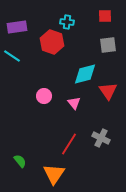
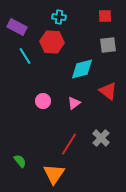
cyan cross: moved 8 px left, 5 px up
purple rectangle: rotated 36 degrees clockwise
red hexagon: rotated 15 degrees counterclockwise
cyan line: moved 13 px right; rotated 24 degrees clockwise
cyan diamond: moved 3 px left, 5 px up
red triangle: rotated 18 degrees counterclockwise
pink circle: moved 1 px left, 5 px down
pink triangle: rotated 32 degrees clockwise
gray cross: rotated 18 degrees clockwise
